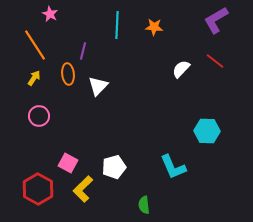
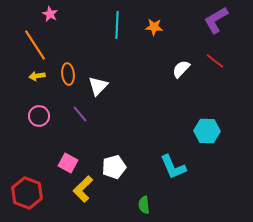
purple line: moved 3 px left, 63 px down; rotated 54 degrees counterclockwise
yellow arrow: moved 3 px right, 2 px up; rotated 133 degrees counterclockwise
red hexagon: moved 11 px left, 4 px down; rotated 8 degrees counterclockwise
